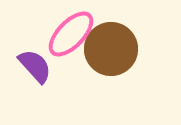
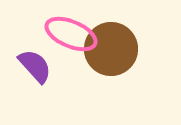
pink ellipse: rotated 69 degrees clockwise
